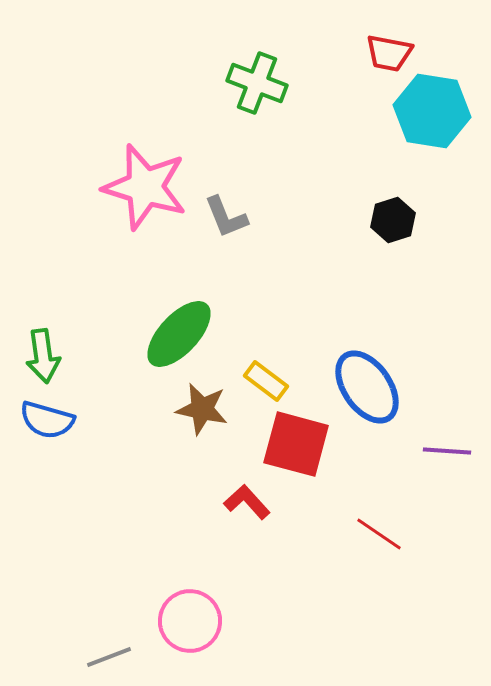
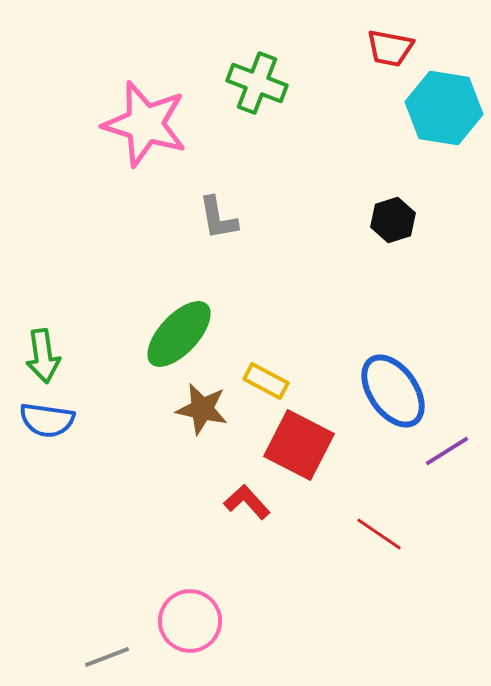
red trapezoid: moved 1 px right, 5 px up
cyan hexagon: moved 12 px right, 3 px up
pink star: moved 63 px up
gray L-shape: moved 8 px left, 1 px down; rotated 12 degrees clockwise
yellow rectangle: rotated 9 degrees counterclockwise
blue ellipse: moved 26 px right, 4 px down
blue semicircle: rotated 8 degrees counterclockwise
red square: moved 3 px right, 1 px down; rotated 12 degrees clockwise
purple line: rotated 36 degrees counterclockwise
gray line: moved 2 px left
